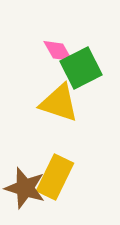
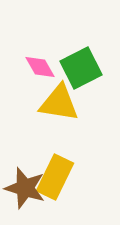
pink diamond: moved 18 px left, 16 px down
yellow triangle: rotated 9 degrees counterclockwise
